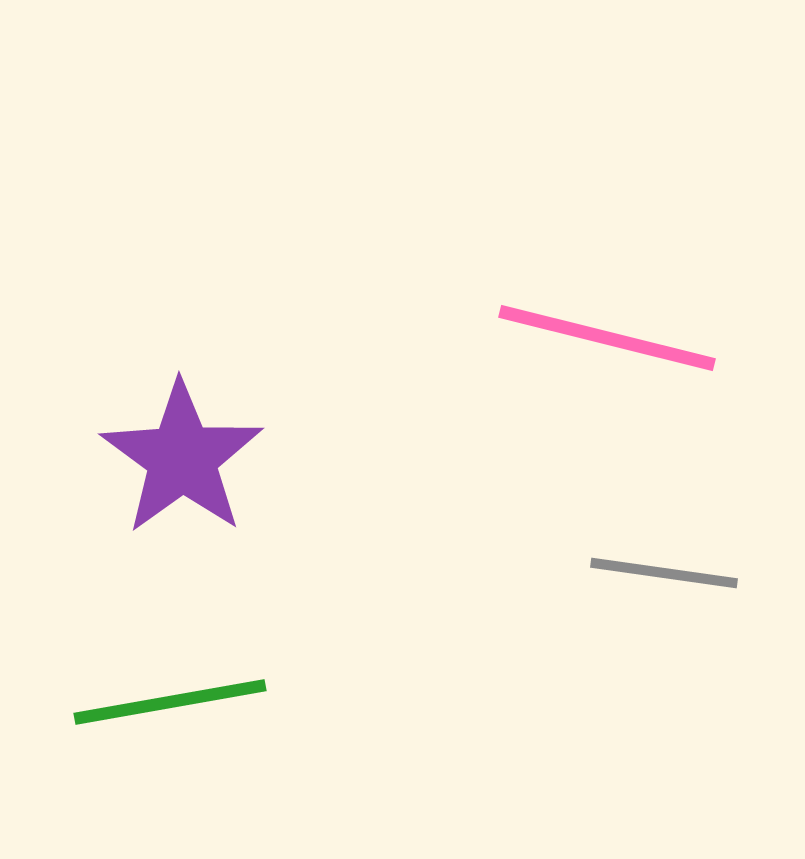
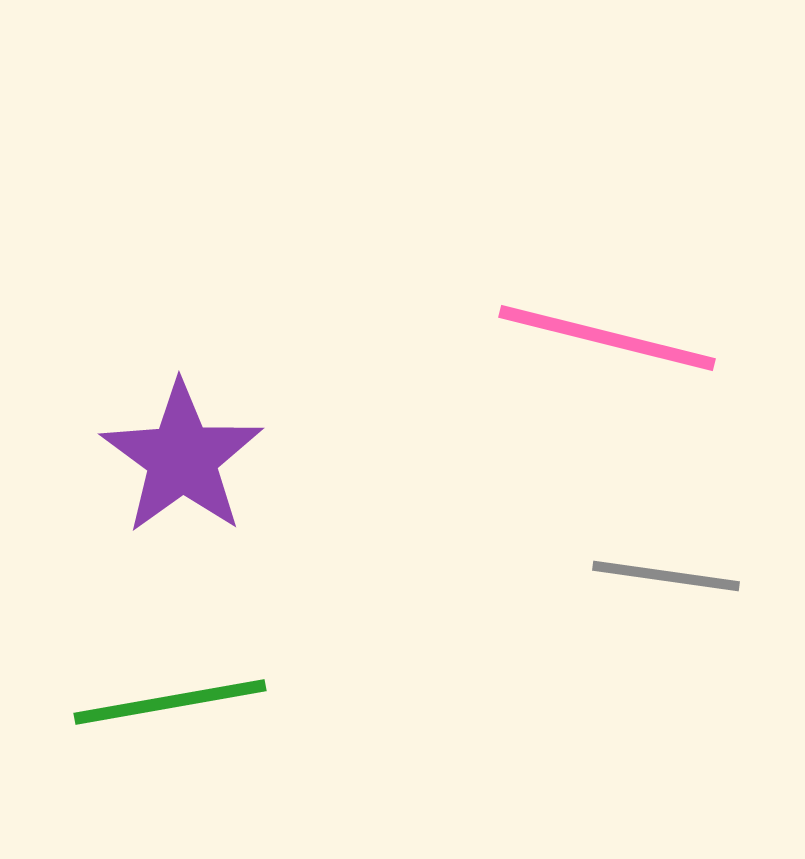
gray line: moved 2 px right, 3 px down
